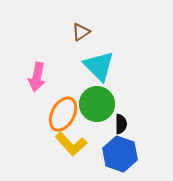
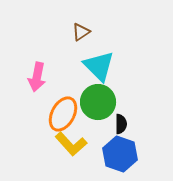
green circle: moved 1 px right, 2 px up
